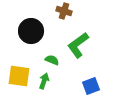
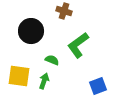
blue square: moved 7 px right
